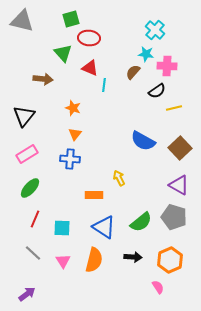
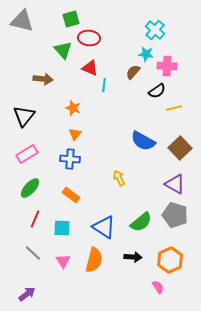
green triangle: moved 3 px up
purple triangle: moved 4 px left, 1 px up
orange rectangle: moved 23 px left; rotated 36 degrees clockwise
gray pentagon: moved 1 px right, 2 px up
